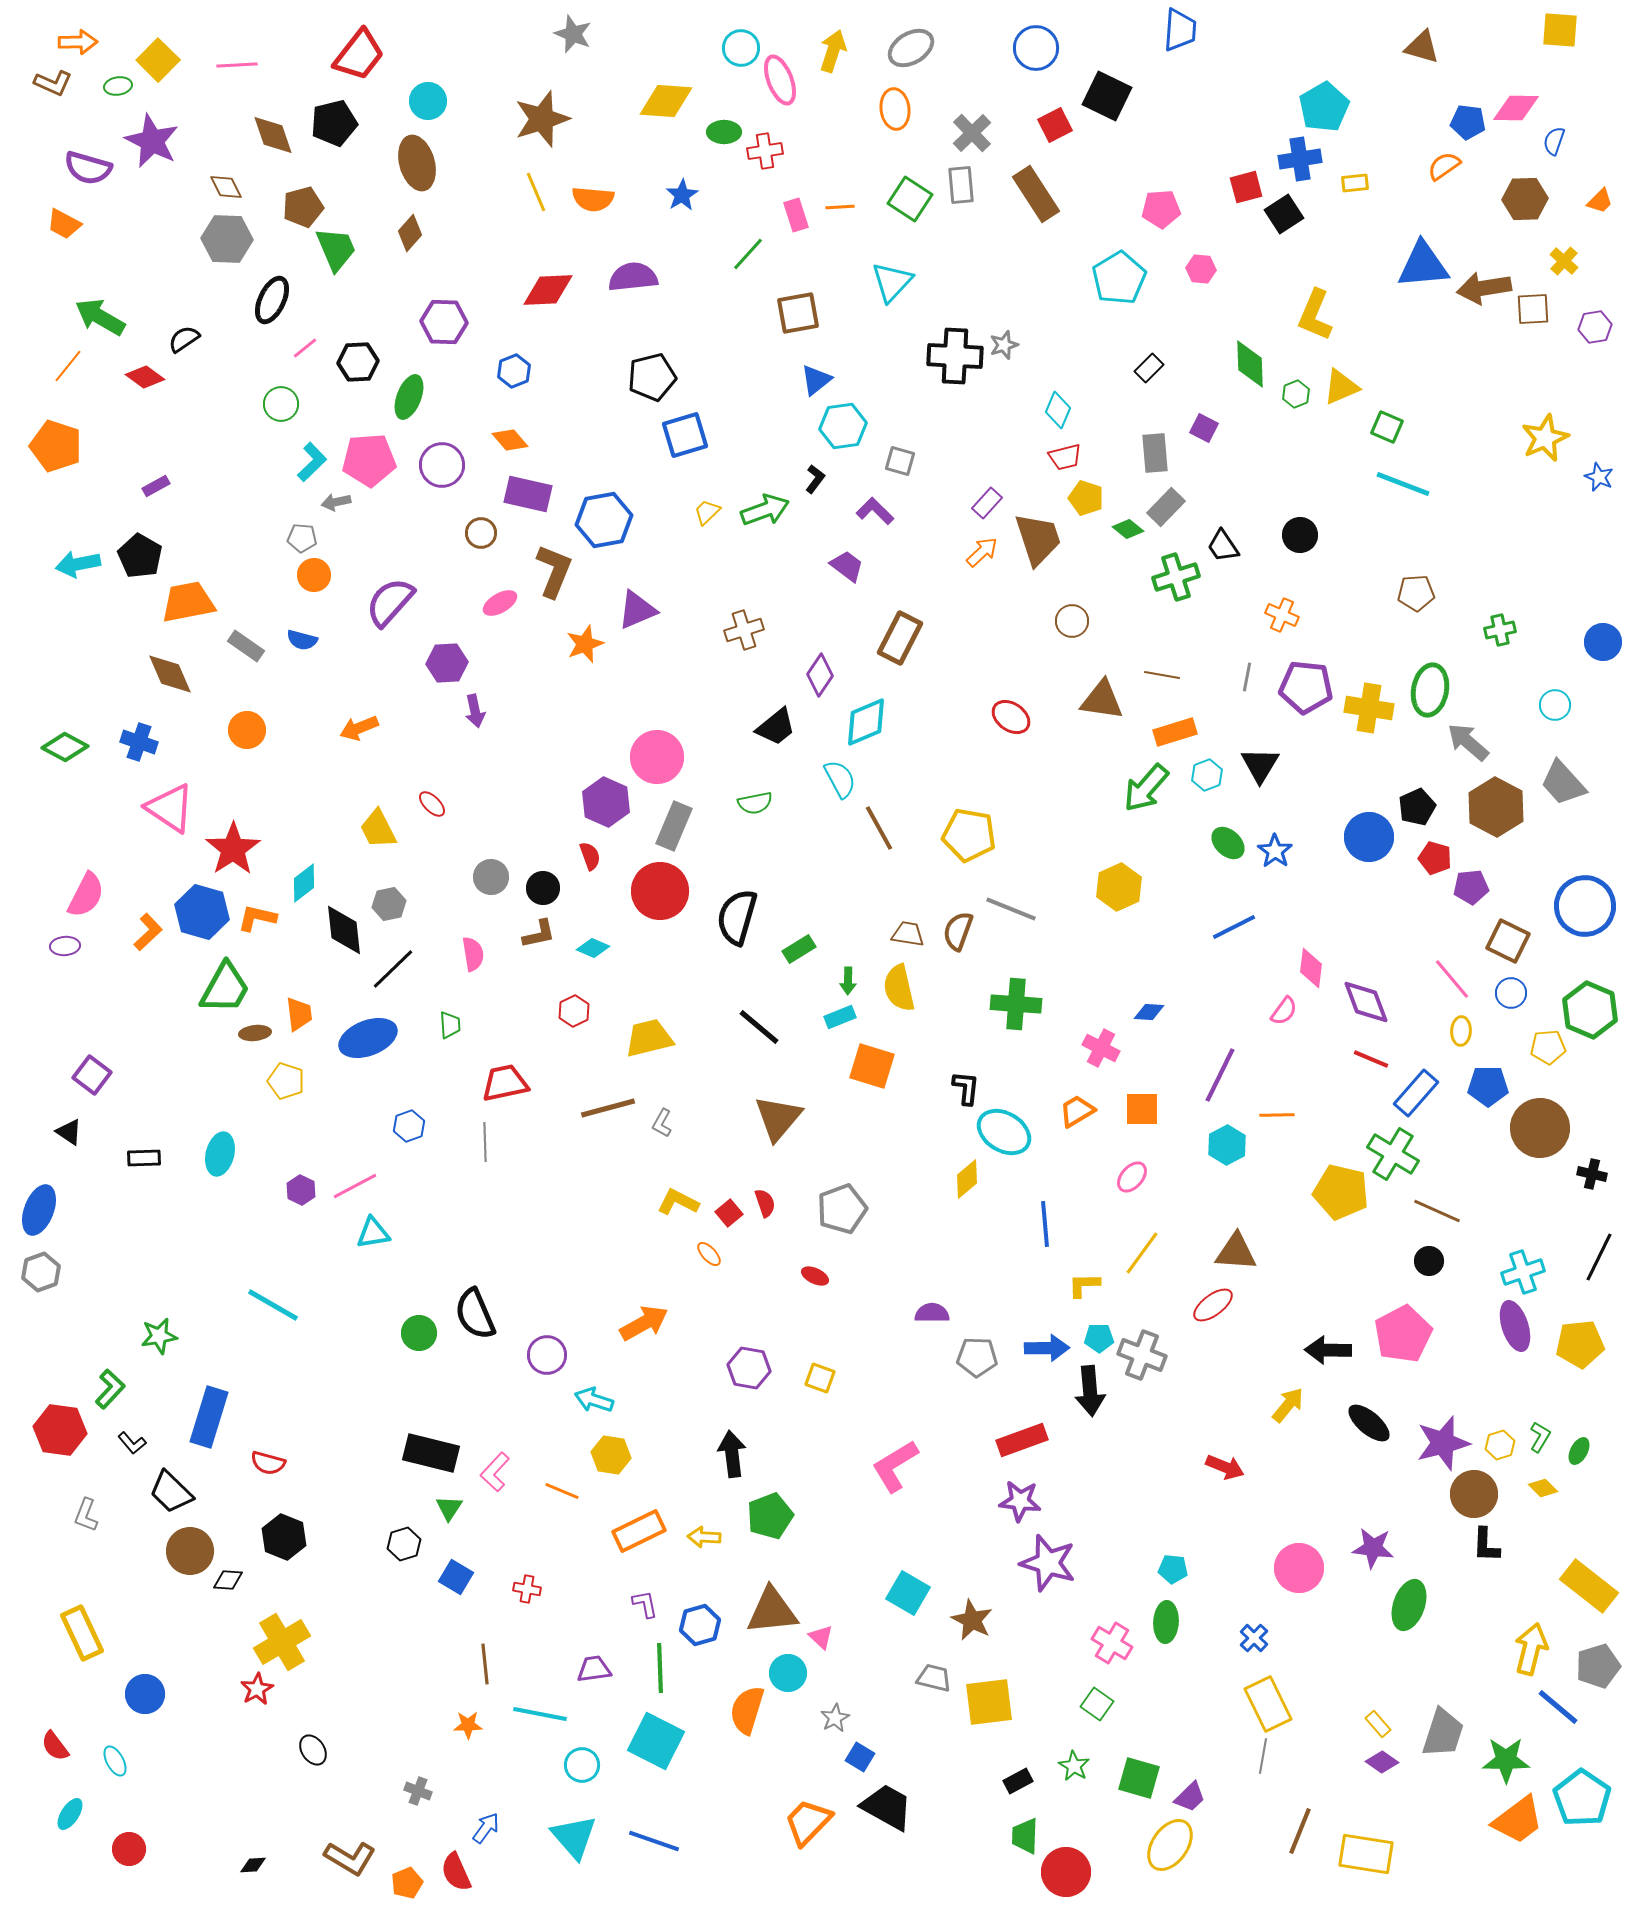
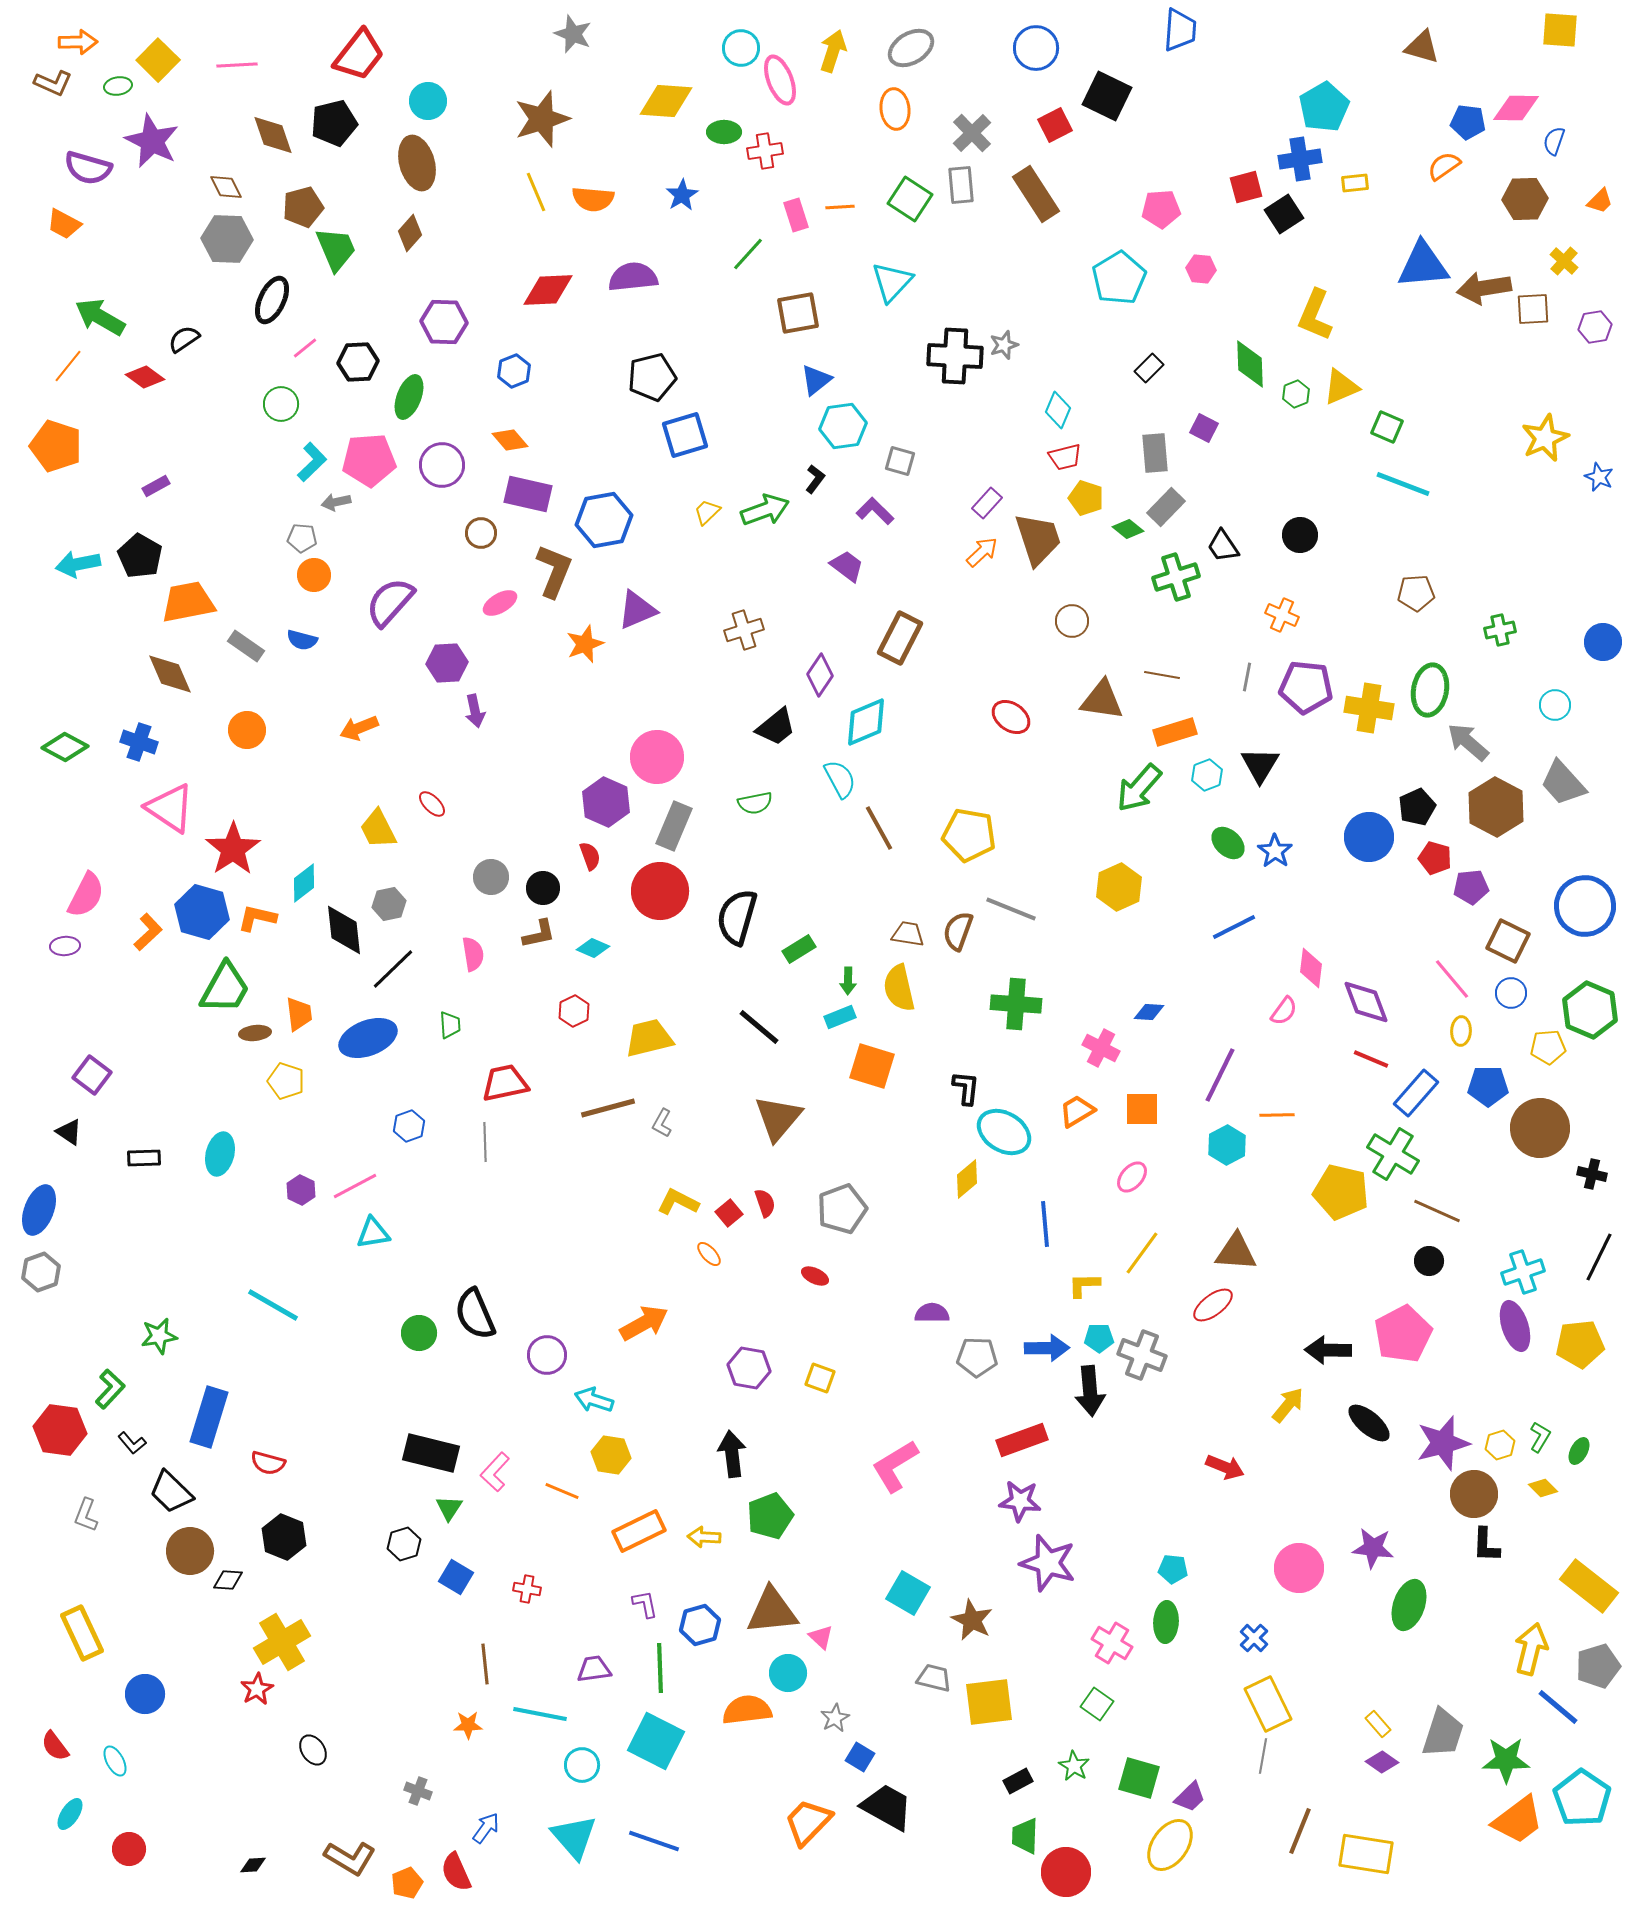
green arrow at (1146, 788): moved 7 px left
orange semicircle at (747, 1710): rotated 66 degrees clockwise
